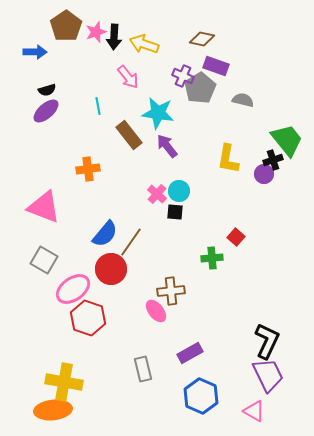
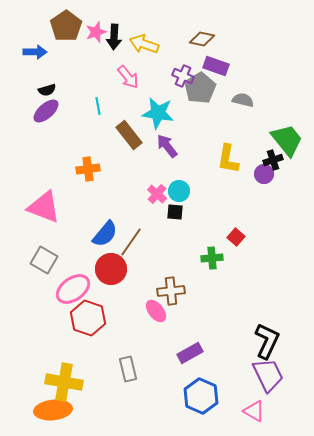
gray rectangle at (143, 369): moved 15 px left
